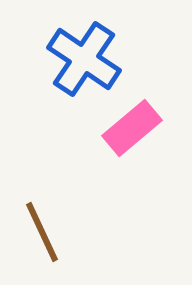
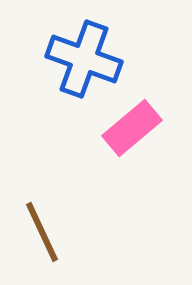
blue cross: rotated 14 degrees counterclockwise
